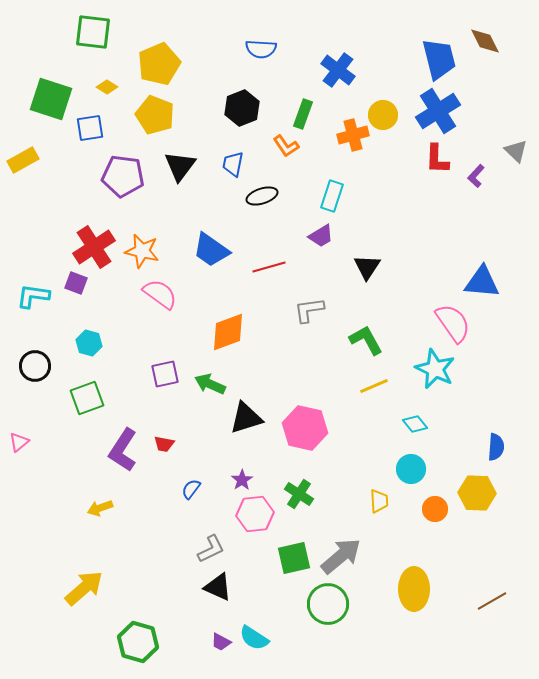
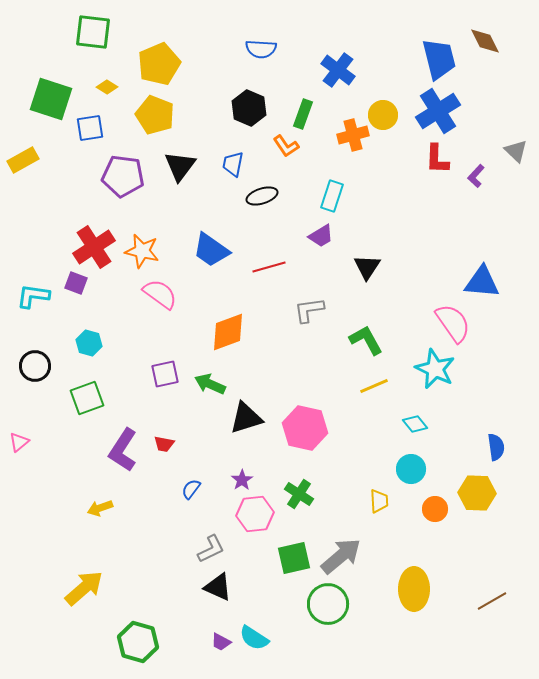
black hexagon at (242, 108): moved 7 px right; rotated 16 degrees counterclockwise
blue semicircle at (496, 447): rotated 12 degrees counterclockwise
